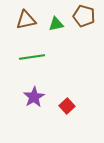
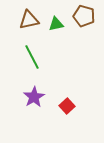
brown triangle: moved 3 px right
green line: rotated 70 degrees clockwise
